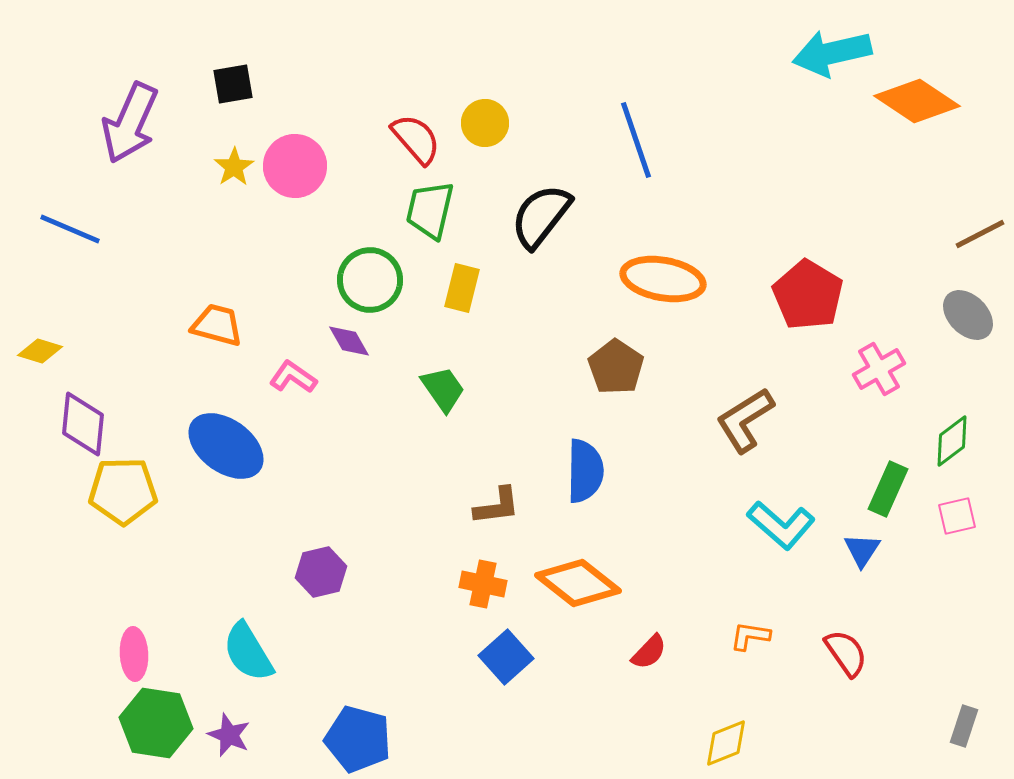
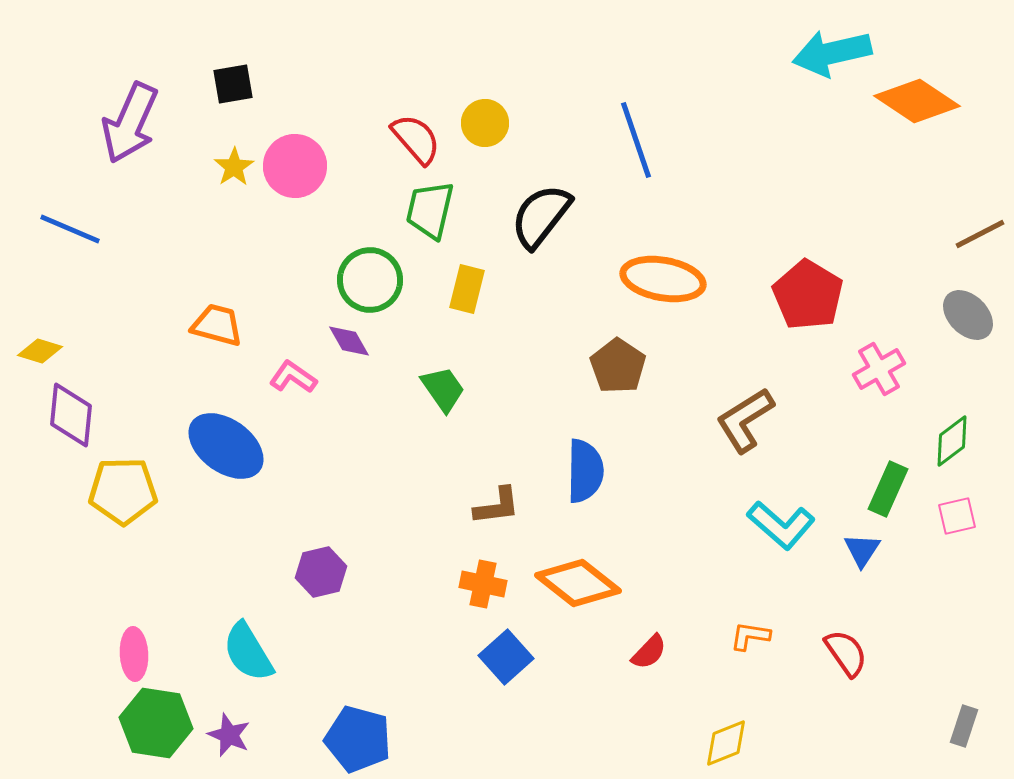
yellow rectangle at (462, 288): moved 5 px right, 1 px down
brown pentagon at (616, 367): moved 2 px right, 1 px up
purple diamond at (83, 424): moved 12 px left, 9 px up
